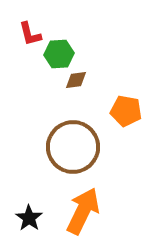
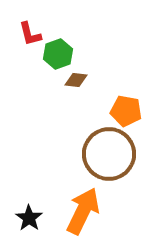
green hexagon: moved 1 px left; rotated 16 degrees counterclockwise
brown diamond: rotated 15 degrees clockwise
brown circle: moved 36 px right, 7 px down
